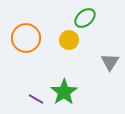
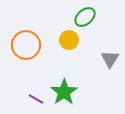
green ellipse: moved 1 px up
orange circle: moved 7 px down
gray triangle: moved 3 px up
